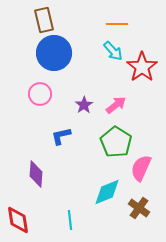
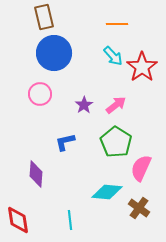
brown rectangle: moved 3 px up
cyan arrow: moved 5 px down
blue L-shape: moved 4 px right, 6 px down
cyan diamond: rotated 28 degrees clockwise
